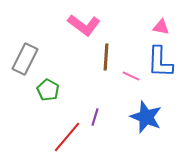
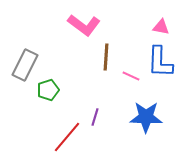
gray rectangle: moved 6 px down
green pentagon: rotated 25 degrees clockwise
blue star: rotated 20 degrees counterclockwise
